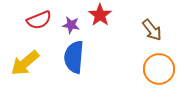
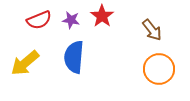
red star: moved 2 px right, 1 px down
purple star: moved 5 px up
